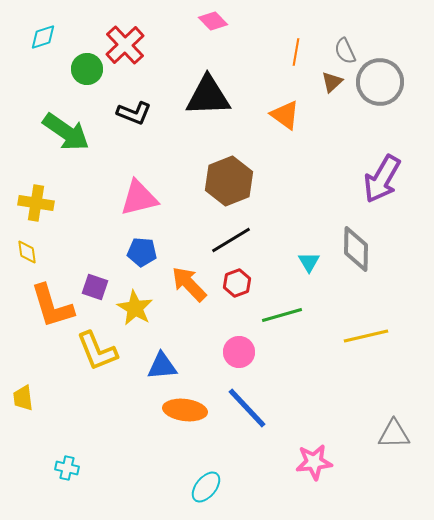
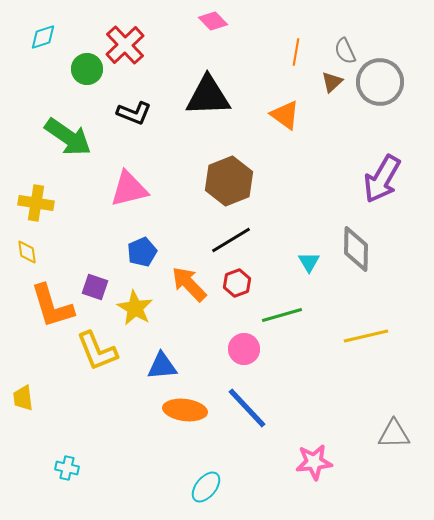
green arrow: moved 2 px right, 5 px down
pink triangle: moved 10 px left, 9 px up
blue pentagon: rotated 28 degrees counterclockwise
pink circle: moved 5 px right, 3 px up
